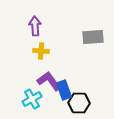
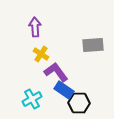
purple arrow: moved 1 px down
gray rectangle: moved 8 px down
yellow cross: moved 3 px down; rotated 28 degrees clockwise
purple L-shape: moved 7 px right, 9 px up
blue rectangle: rotated 36 degrees counterclockwise
